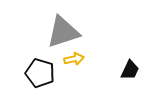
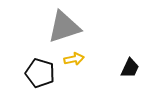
gray triangle: moved 1 px right, 5 px up
black trapezoid: moved 2 px up
